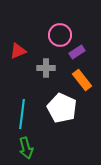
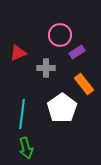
red triangle: moved 2 px down
orange rectangle: moved 2 px right, 4 px down
white pentagon: rotated 12 degrees clockwise
